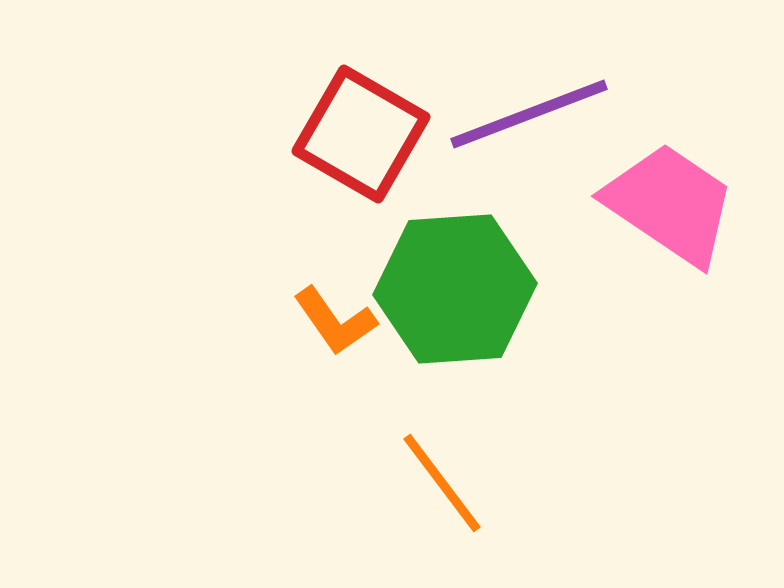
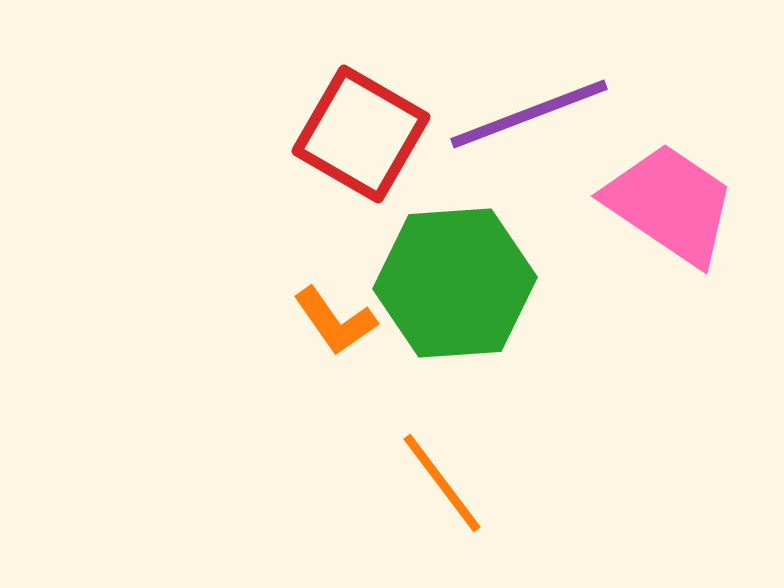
green hexagon: moved 6 px up
